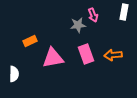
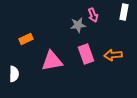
orange rectangle: moved 4 px left, 2 px up
pink triangle: moved 1 px left, 3 px down
